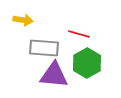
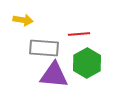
red line: rotated 20 degrees counterclockwise
